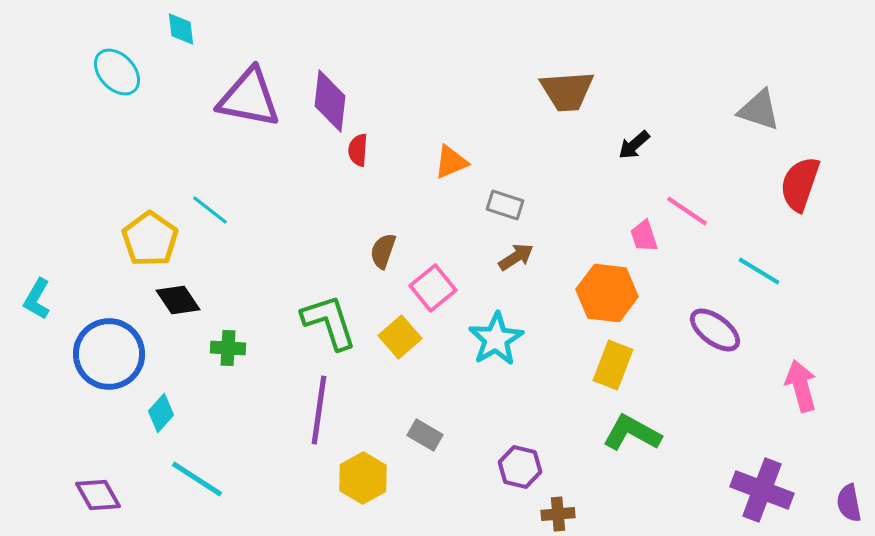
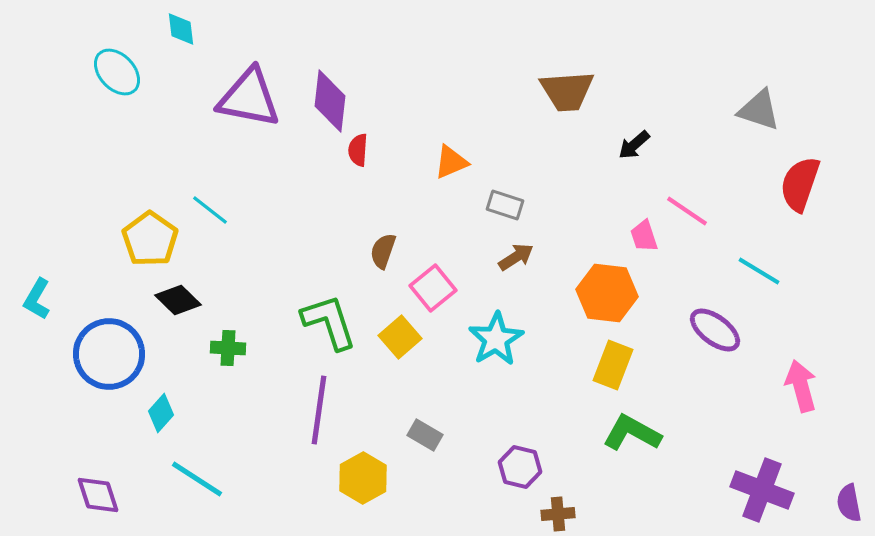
black diamond at (178, 300): rotated 12 degrees counterclockwise
purple diamond at (98, 495): rotated 12 degrees clockwise
